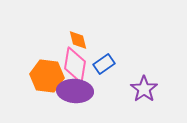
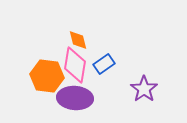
purple ellipse: moved 7 px down
